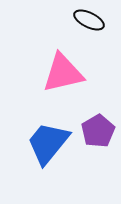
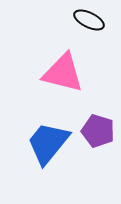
pink triangle: rotated 27 degrees clockwise
purple pentagon: rotated 24 degrees counterclockwise
